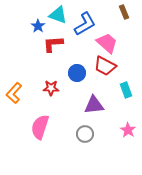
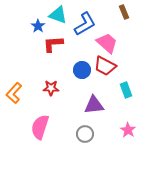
blue circle: moved 5 px right, 3 px up
